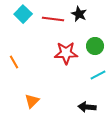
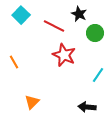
cyan square: moved 2 px left, 1 px down
red line: moved 1 px right, 7 px down; rotated 20 degrees clockwise
green circle: moved 13 px up
red star: moved 2 px left, 2 px down; rotated 25 degrees clockwise
cyan line: rotated 28 degrees counterclockwise
orange triangle: moved 1 px down
